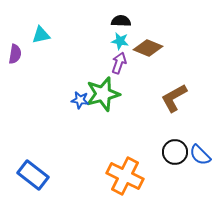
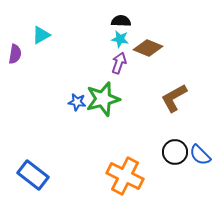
cyan triangle: rotated 18 degrees counterclockwise
cyan star: moved 2 px up
green star: moved 5 px down
blue star: moved 3 px left, 2 px down
